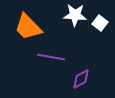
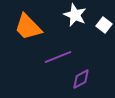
white star: rotated 20 degrees clockwise
white square: moved 4 px right, 2 px down
purple line: moved 7 px right; rotated 32 degrees counterclockwise
